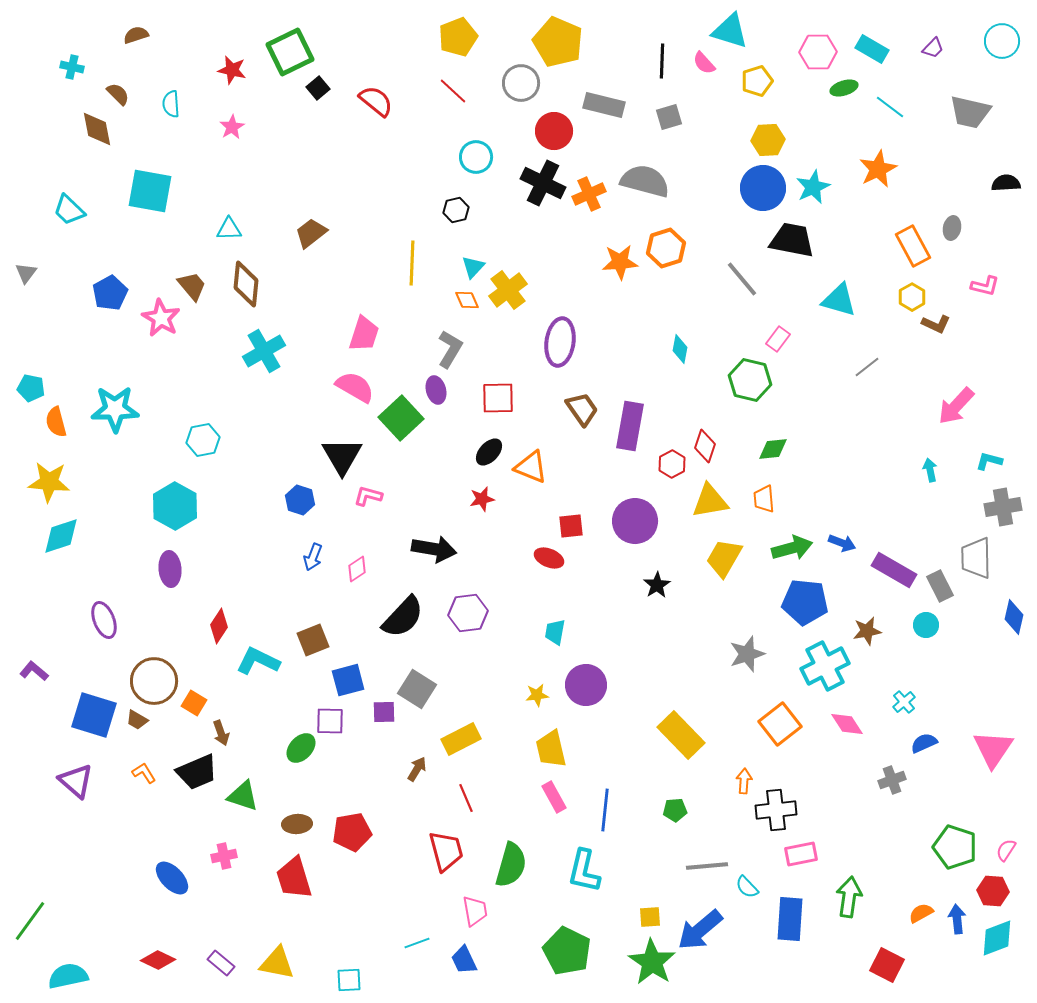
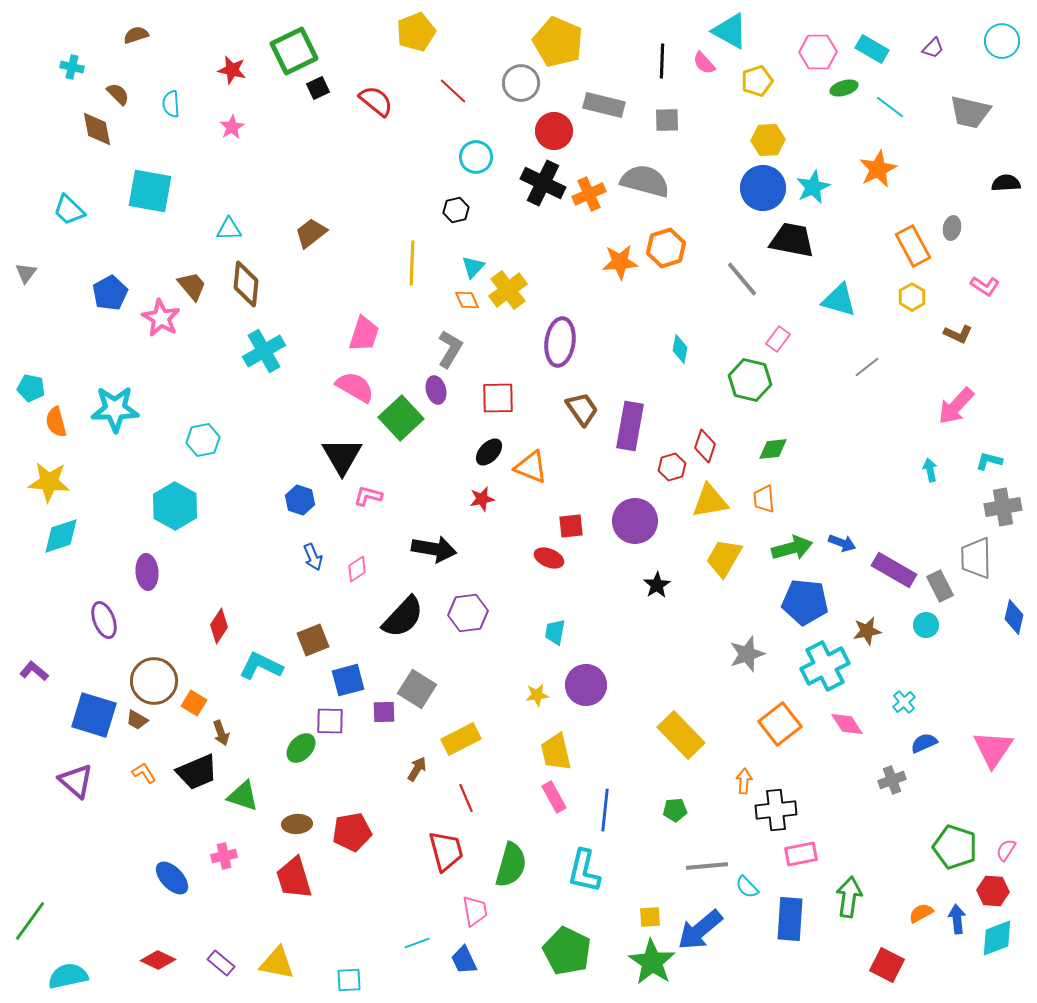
cyan triangle at (730, 31): rotated 12 degrees clockwise
yellow pentagon at (458, 37): moved 42 px left, 5 px up
green square at (290, 52): moved 4 px right, 1 px up
black square at (318, 88): rotated 15 degrees clockwise
gray square at (669, 117): moved 2 px left, 3 px down; rotated 16 degrees clockwise
pink L-shape at (985, 286): rotated 20 degrees clockwise
brown L-shape at (936, 324): moved 22 px right, 10 px down
red hexagon at (672, 464): moved 3 px down; rotated 12 degrees clockwise
blue arrow at (313, 557): rotated 44 degrees counterclockwise
purple ellipse at (170, 569): moved 23 px left, 3 px down
cyan L-shape at (258, 661): moved 3 px right, 5 px down
yellow trapezoid at (551, 749): moved 5 px right, 3 px down
